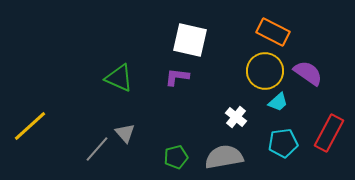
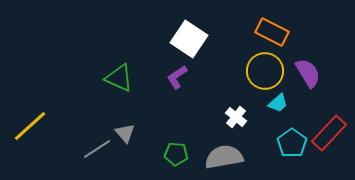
orange rectangle: moved 1 px left
white square: moved 1 px left, 1 px up; rotated 21 degrees clockwise
purple semicircle: rotated 24 degrees clockwise
purple L-shape: rotated 40 degrees counterclockwise
cyan trapezoid: moved 1 px down
red rectangle: rotated 15 degrees clockwise
cyan pentagon: moved 9 px right; rotated 28 degrees counterclockwise
gray line: rotated 16 degrees clockwise
green pentagon: moved 3 px up; rotated 20 degrees clockwise
